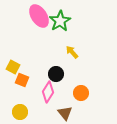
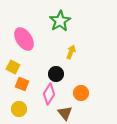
pink ellipse: moved 15 px left, 23 px down
yellow arrow: moved 1 px left; rotated 64 degrees clockwise
orange square: moved 4 px down
pink diamond: moved 1 px right, 2 px down
yellow circle: moved 1 px left, 3 px up
